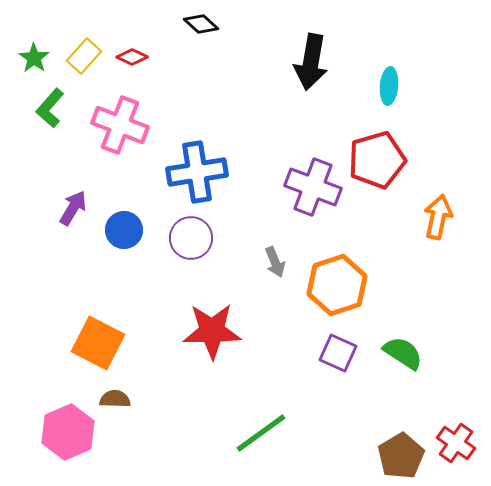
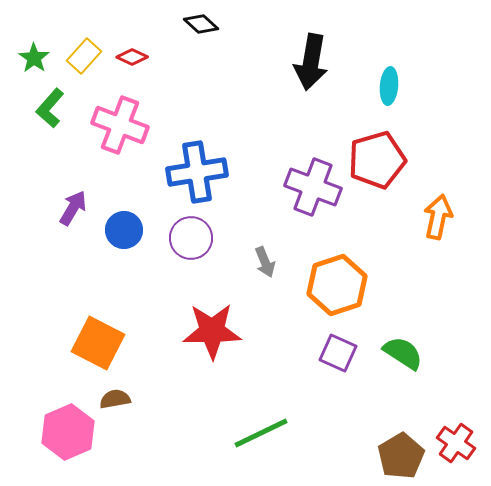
gray arrow: moved 10 px left
brown semicircle: rotated 12 degrees counterclockwise
green line: rotated 10 degrees clockwise
